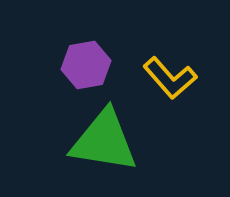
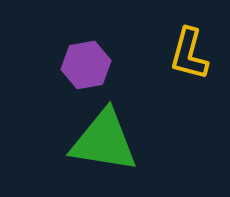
yellow L-shape: moved 19 px right, 24 px up; rotated 56 degrees clockwise
